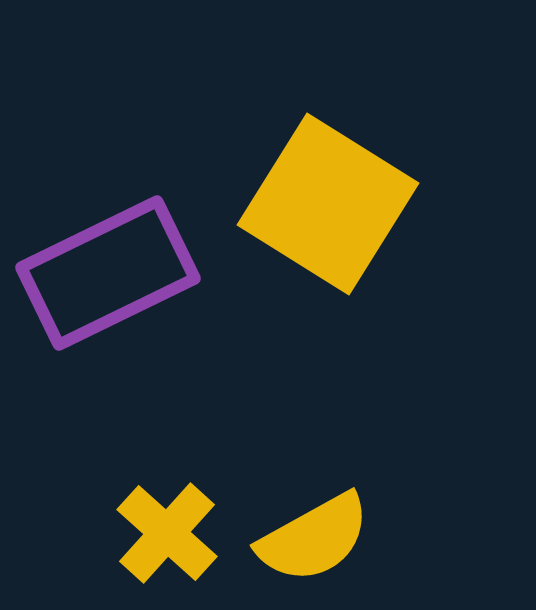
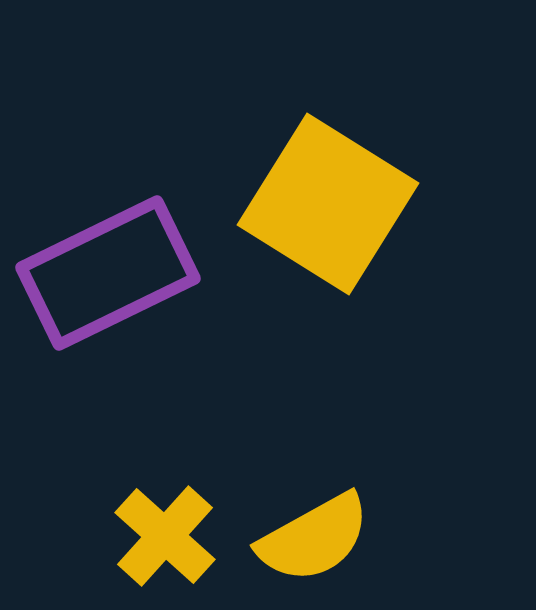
yellow cross: moved 2 px left, 3 px down
